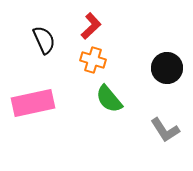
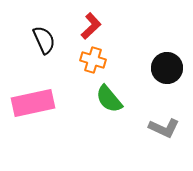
gray L-shape: moved 1 px left, 2 px up; rotated 32 degrees counterclockwise
